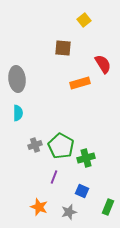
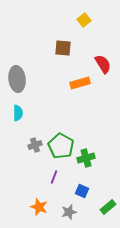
green rectangle: rotated 28 degrees clockwise
